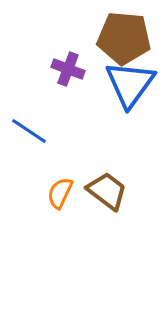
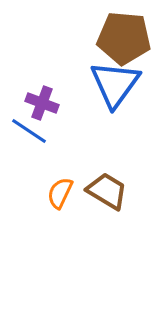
purple cross: moved 26 px left, 34 px down
blue triangle: moved 15 px left
brown trapezoid: rotated 6 degrees counterclockwise
